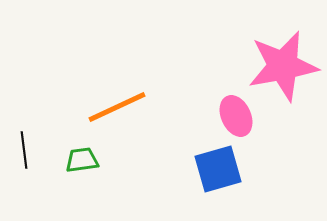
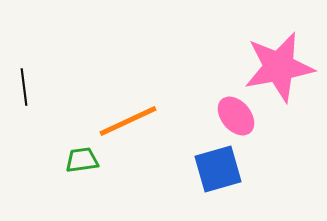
pink star: moved 4 px left, 1 px down
orange line: moved 11 px right, 14 px down
pink ellipse: rotated 15 degrees counterclockwise
black line: moved 63 px up
